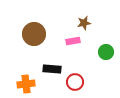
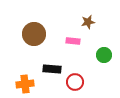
brown star: moved 4 px right, 1 px up
pink rectangle: rotated 16 degrees clockwise
green circle: moved 2 px left, 3 px down
orange cross: moved 1 px left
